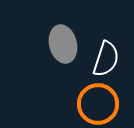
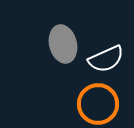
white semicircle: rotated 48 degrees clockwise
